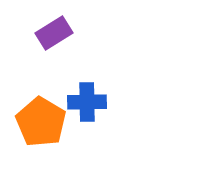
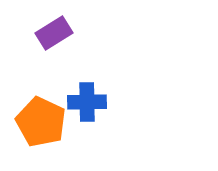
orange pentagon: rotated 6 degrees counterclockwise
